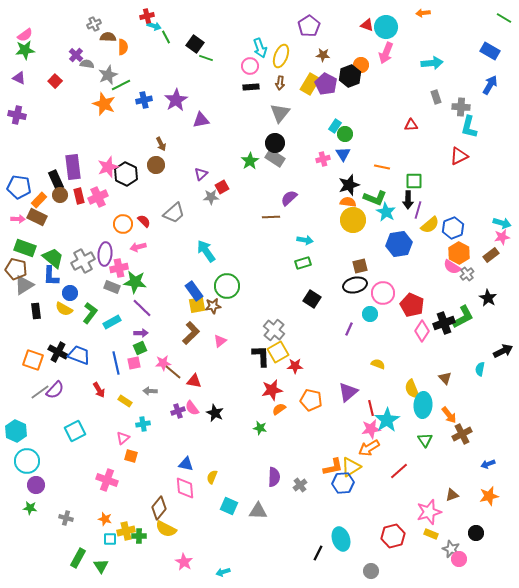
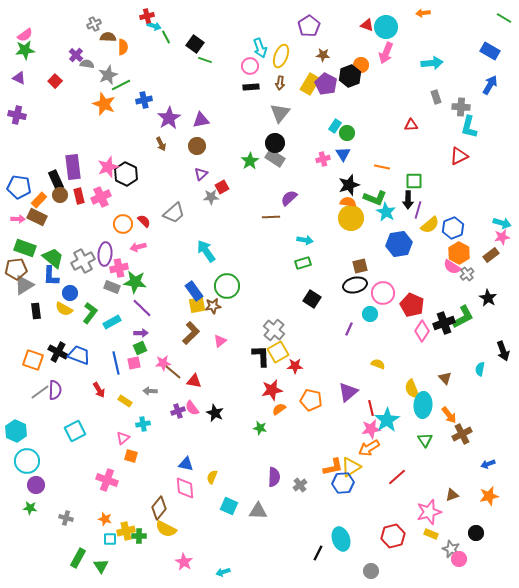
green line at (206, 58): moved 1 px left, 2 px down
purple star at (176, 100): moved 7 px left, 18 px down
green circle at (345, 134): moved 2 px right, 1 px up
brown circle at (156, 165): moved 41 px right, 19 px up
pink cross at (98, 197): moved 3 px right
yellow circle at (353, 220): moved 2 px left, 2 px up
brown pentagon at (16, 269): rotated 20 degrees counterclockwise
black arrow at (503, 351): rotated 96 degrees clockwise
purple semicircle at (55, 390): rotated 42 degrees counterclockwise
red line at (399, 471): moved 2 px left, 6 px down
